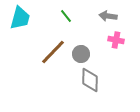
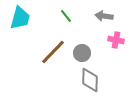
gray arrow: moved 4 px left
gray circle: moved 1 px right, 1 px up
